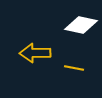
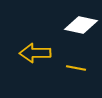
yellow line: moved 2 px right
